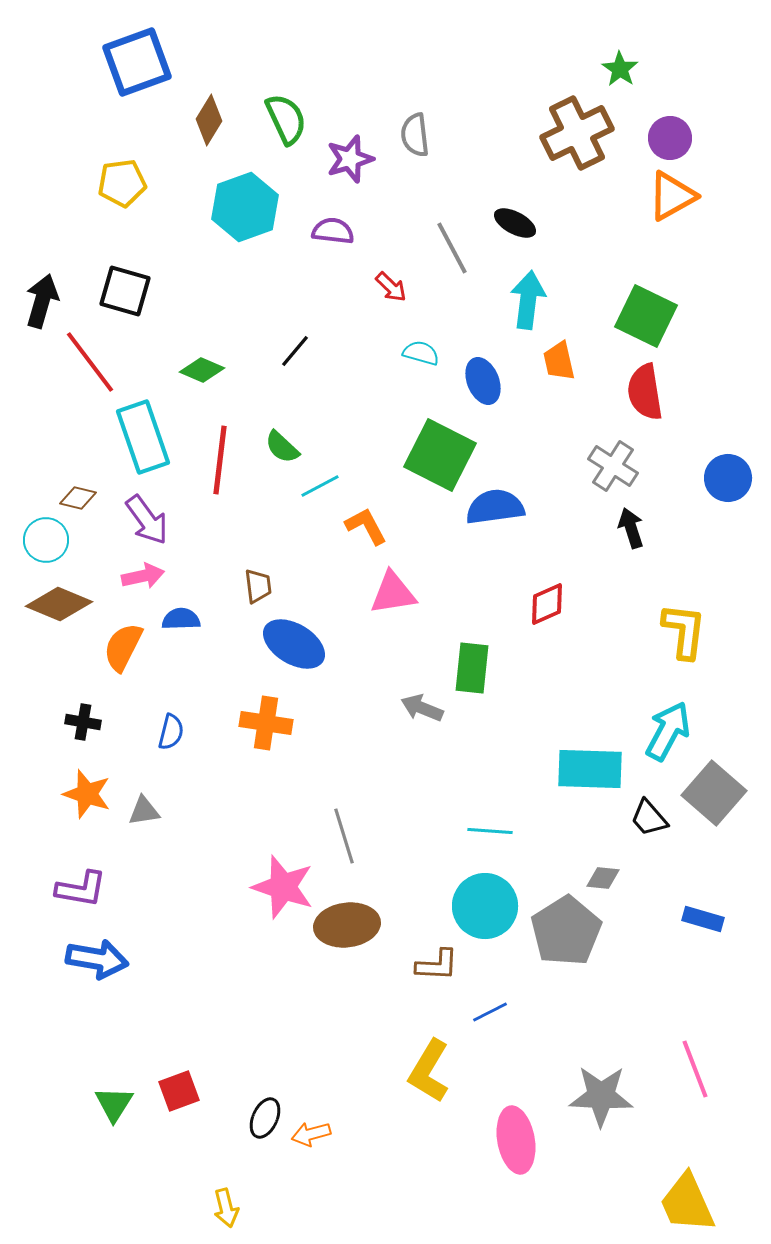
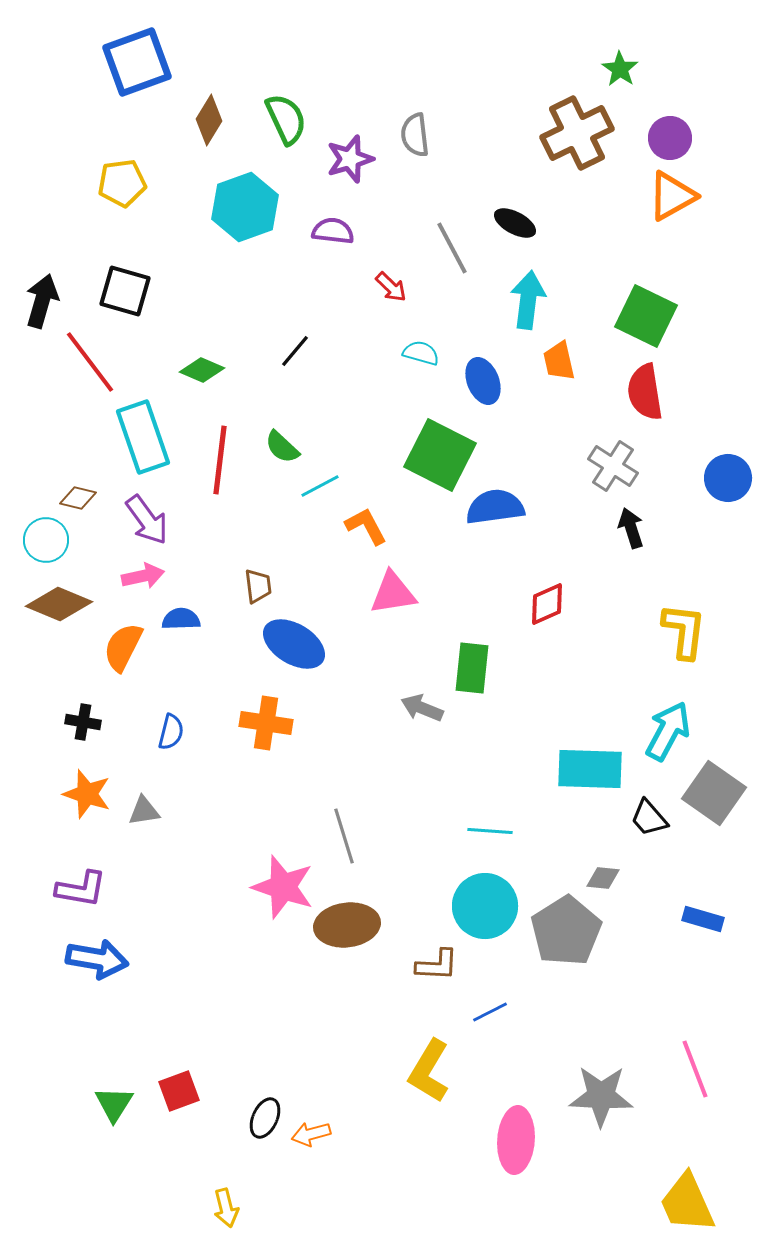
gray square at (714, 793): rotated 6 degrees counterclockwise
pink ellipse at (516, 1140): rotated 14 degrees clockwise
